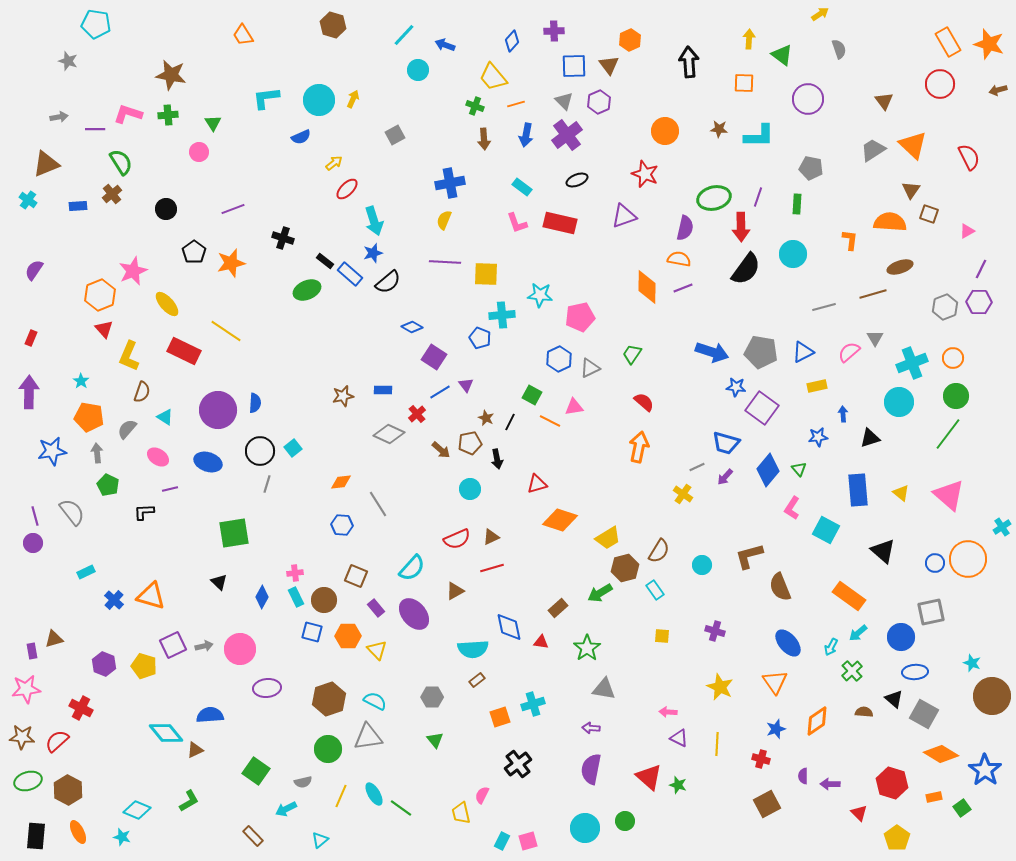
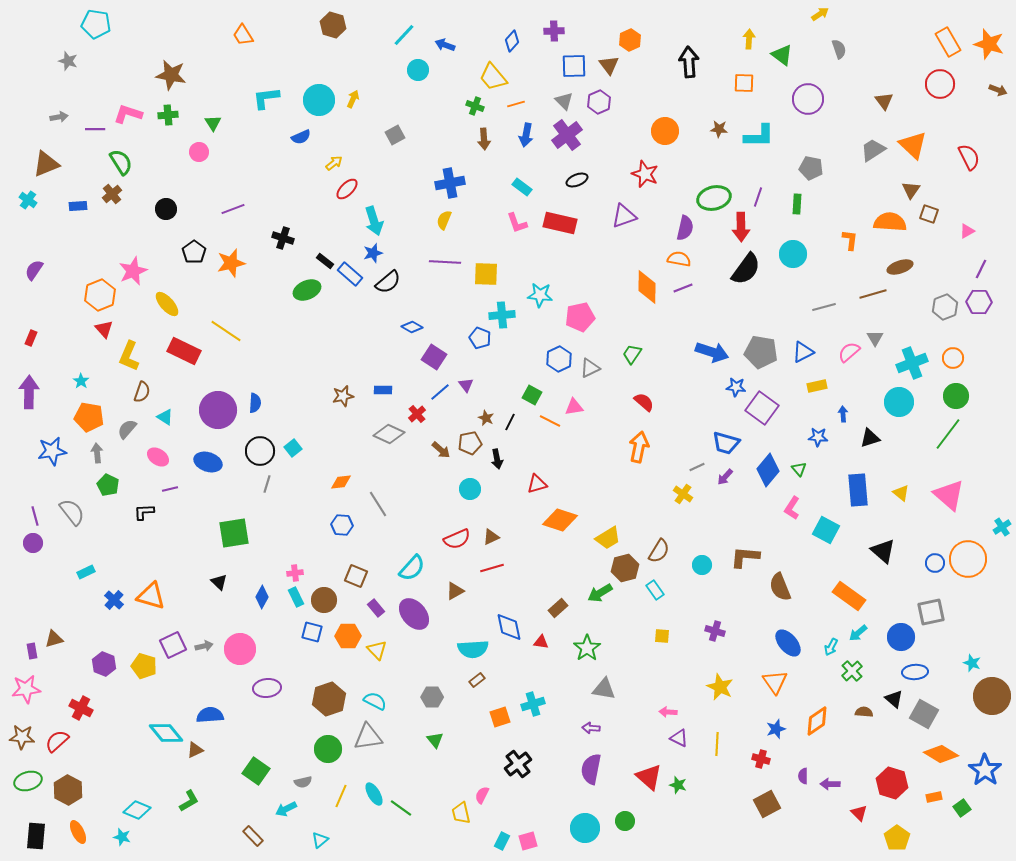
brown arrow at (998, 90): rotated 144 degrees counterclockwise
blue line at (440, 392): rotated 10 degrees counterclockwise
blue star at (818, 437): rotated 12 degrees clockwise
brown L-shape at (749, 556): moved 4 px left, 1 px down; rotated 20 degrees clockwise
